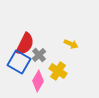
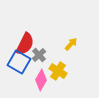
yellow arrow: rotated 72 degrees counterclockwise
pink diamond: moved 3 px right, 1 px up
